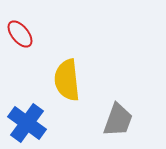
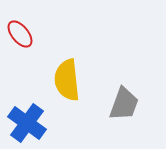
gray trapezoid: moved 6 px right, 16 px up
